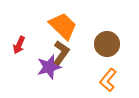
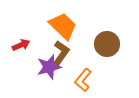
red arrow: moved 2 px right; rotated 138 degrees counterclockwise
orange L-shape: moved 25 px left
